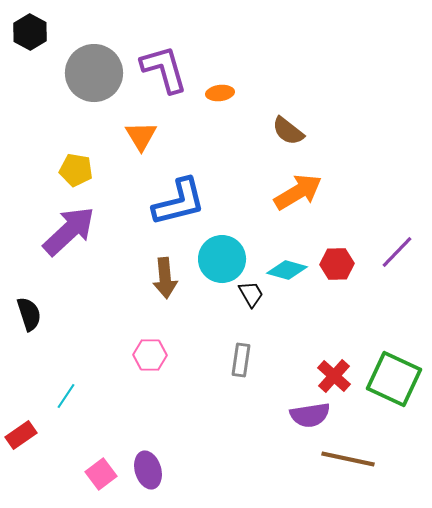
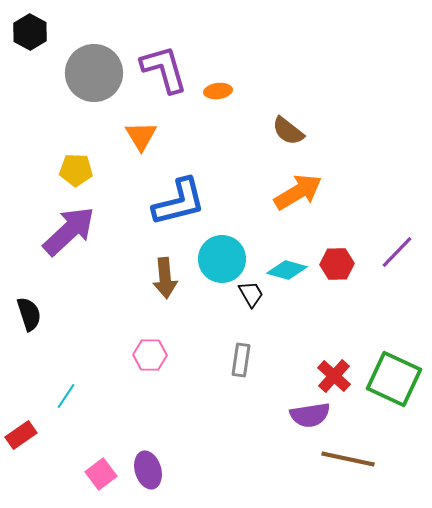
orange ellipse: moved 2 px left, 2 px up
yellow pentagon: rotated 8 degrees counterclockwise
